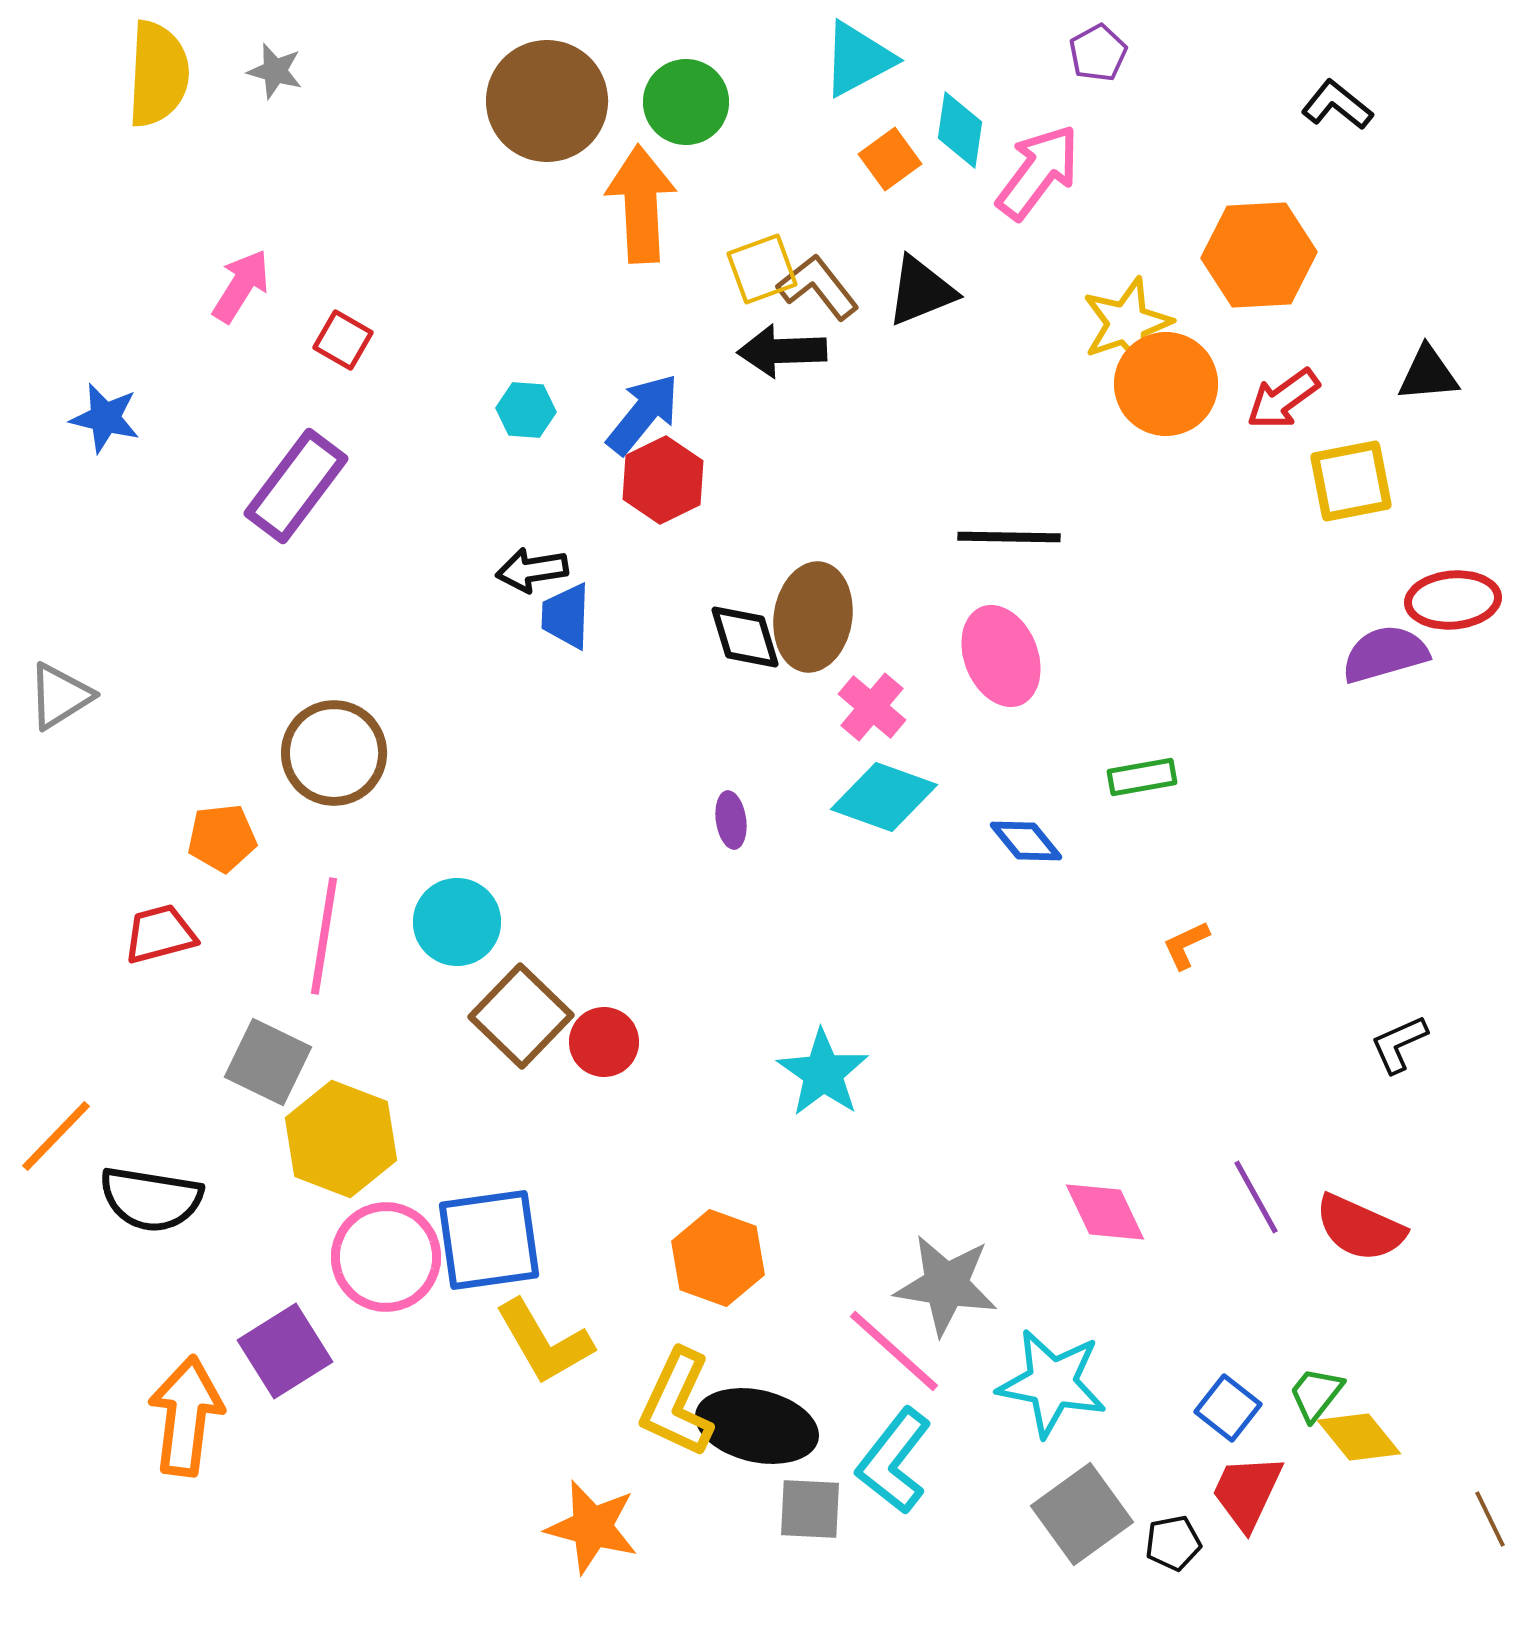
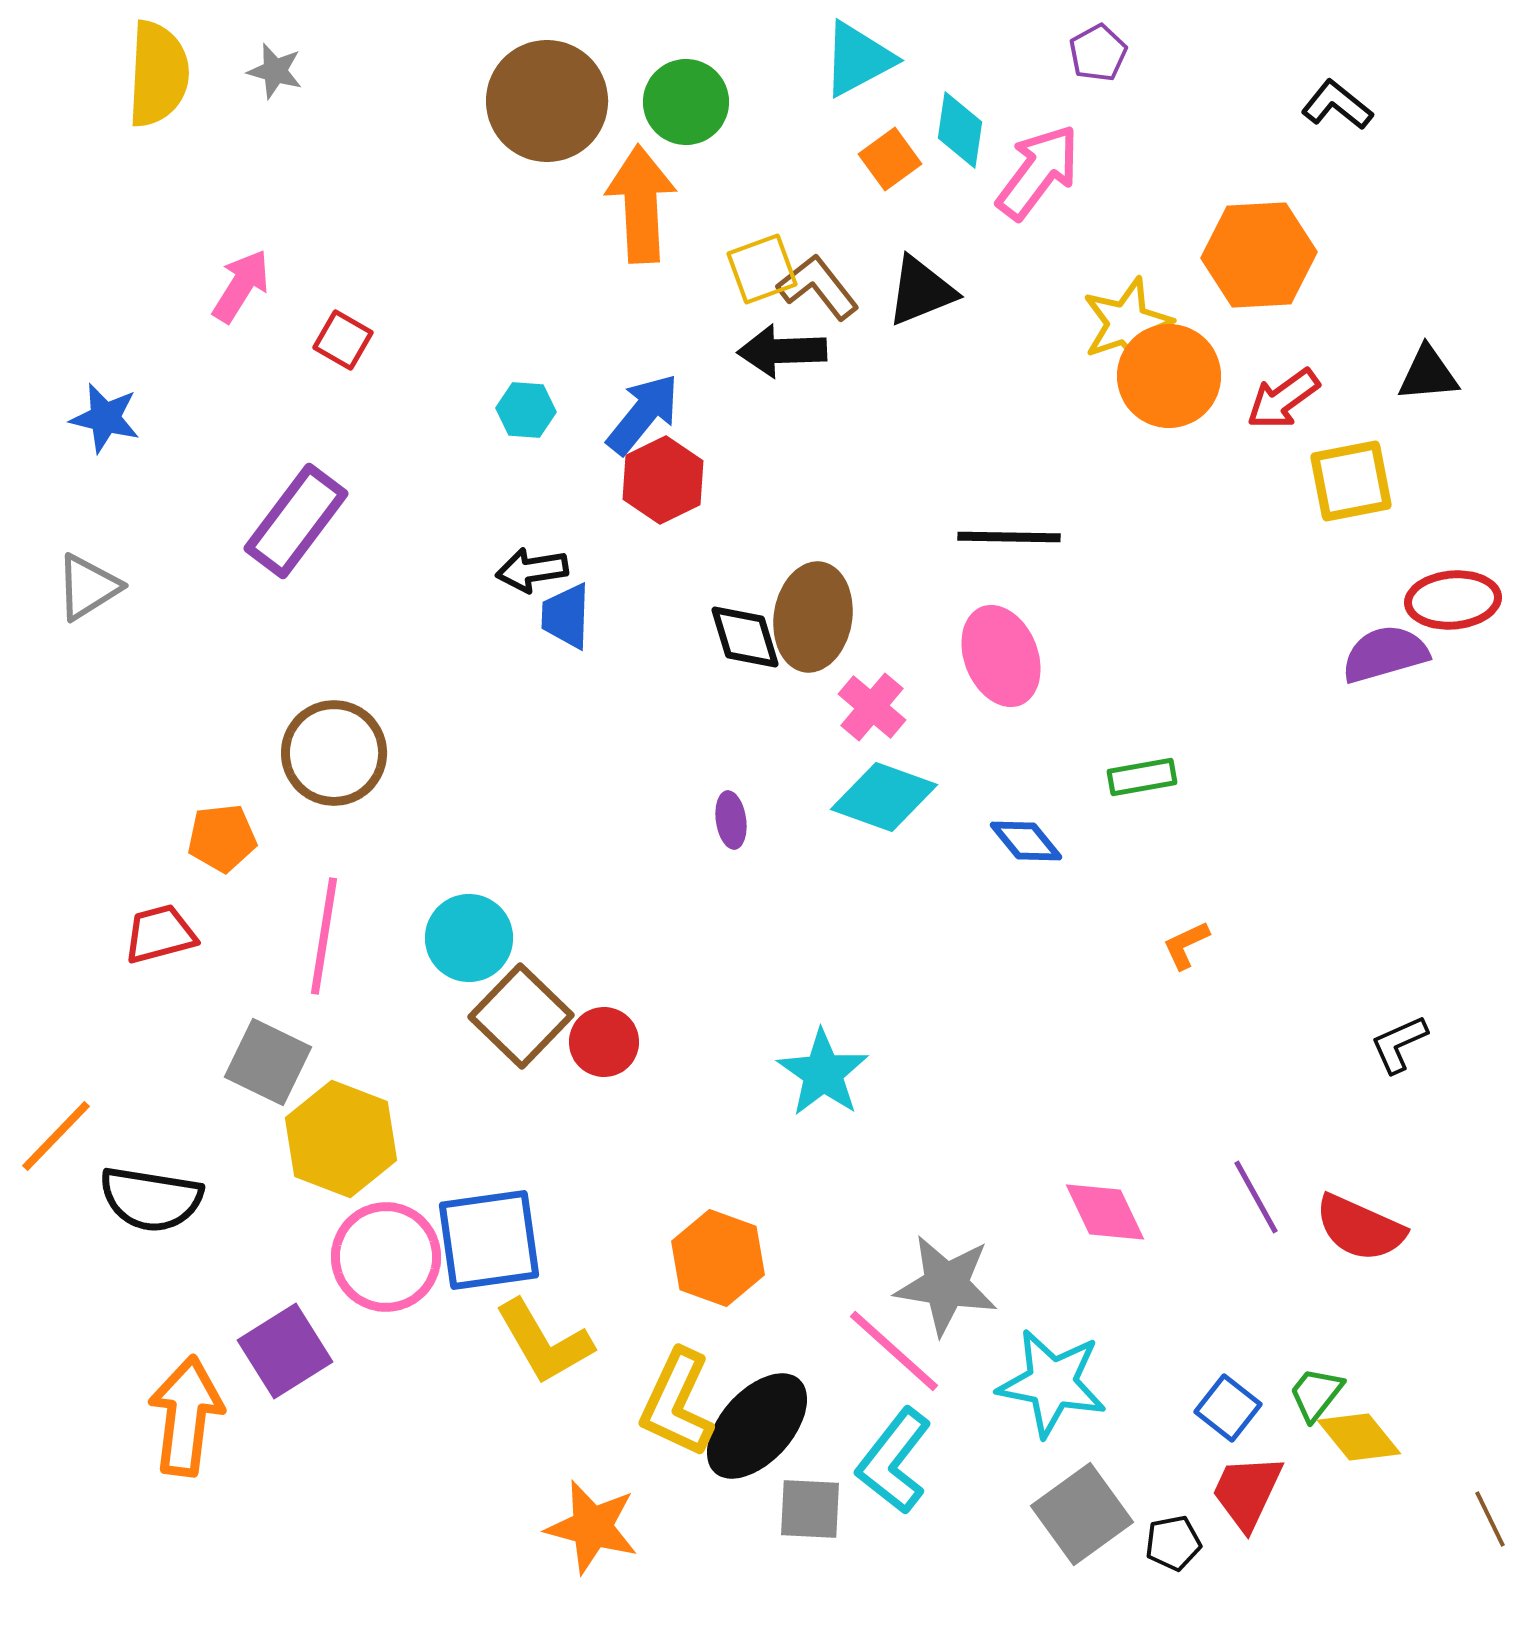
orange circle at (1166, 384): moved 3 px right, 8 px up
purple rectangle at (296, 486): moved 35 px down
gray triangle at (60, 696): moved 28 px right, 109 px up
cyan circle at (457, 922): moved 12 px right, 16 px down
black ellipse at (757, 1426): rotated 61 degrees counterclockwise
